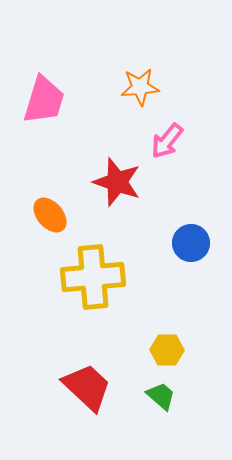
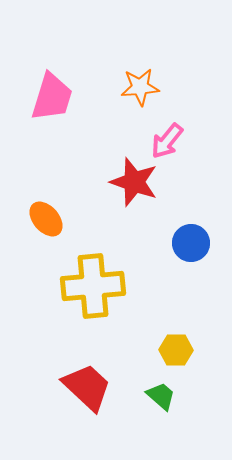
pink trapezoid: moved 8 px right, 3 px up
red star: moved 17 px right
orange ellipse: moved 4 px left, 4 px down
yellow cross: moved 9 px down
yellow hexagon: moved 9 px right
